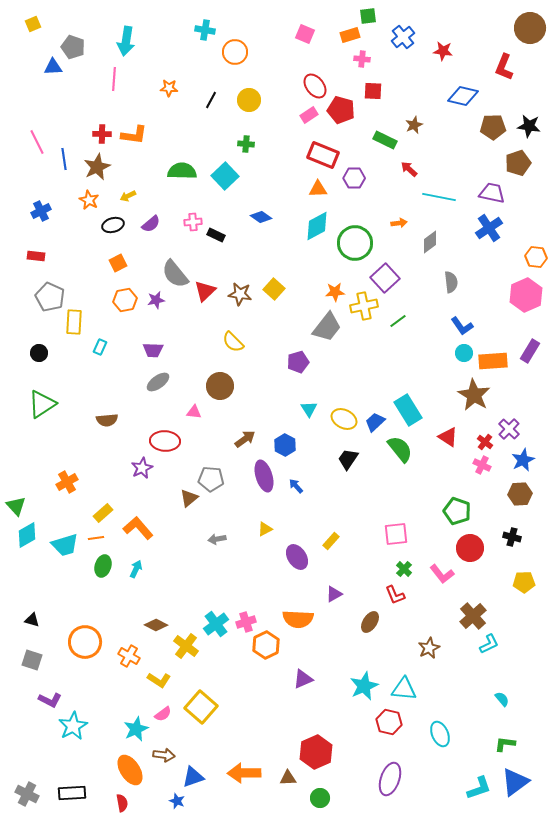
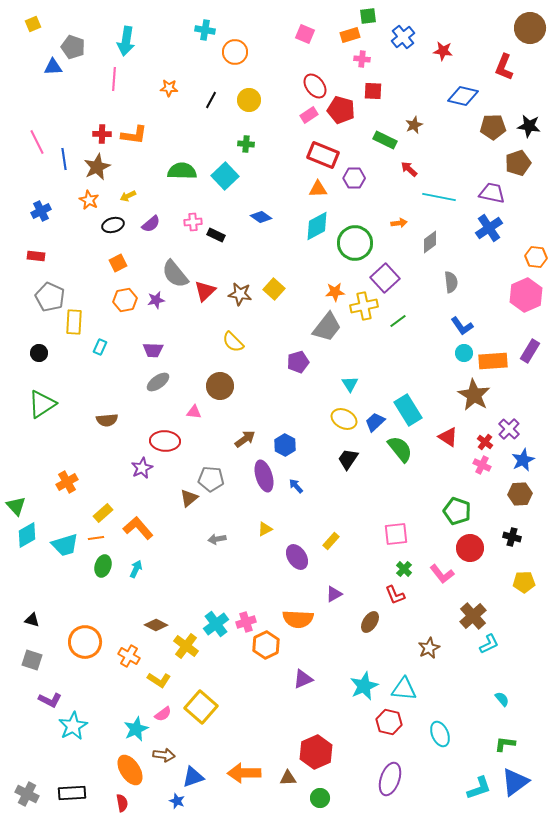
cyan triangle at (309, 409): moved 41 px right, 25 px up
